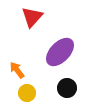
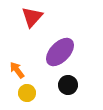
black circle: moved 1 px right, 3 px up
